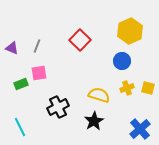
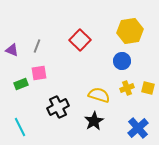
yellow hexagon: rotated 15 degrees clockwise
purple triangle: moved 2 px down
blue cross: moved 2 px left, 1 px up
